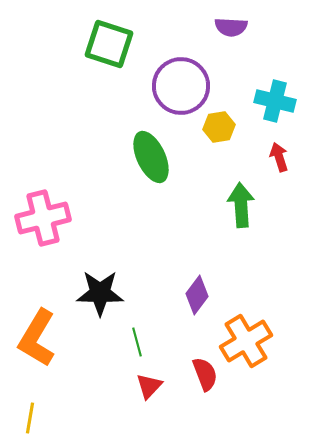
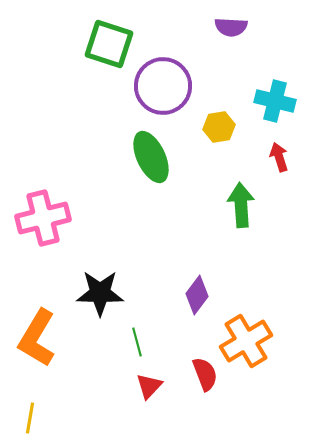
purple circle: moved 18 px left
